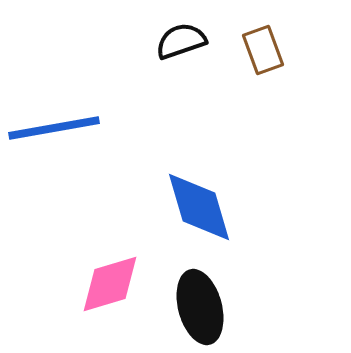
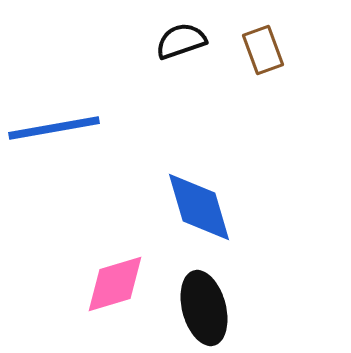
pink diamond: moved 5 px right
black ellipse: moved 4 px right, 1 px down
